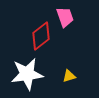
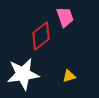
white star: moved 4 px left
